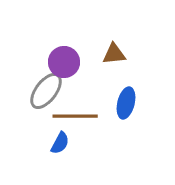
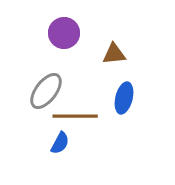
purple circle: moved 29 px up
blue ellipse: moved 2 px left, 5 px up
